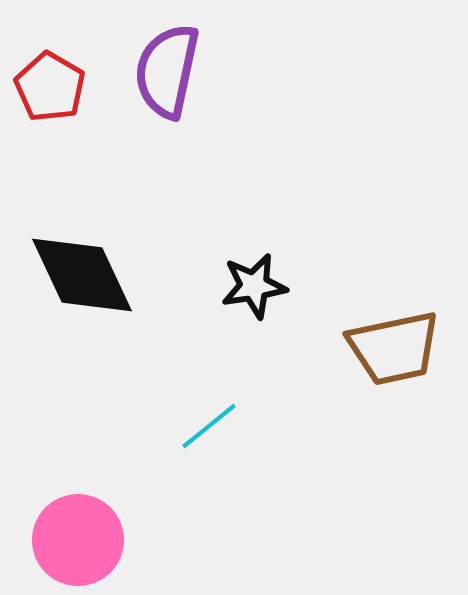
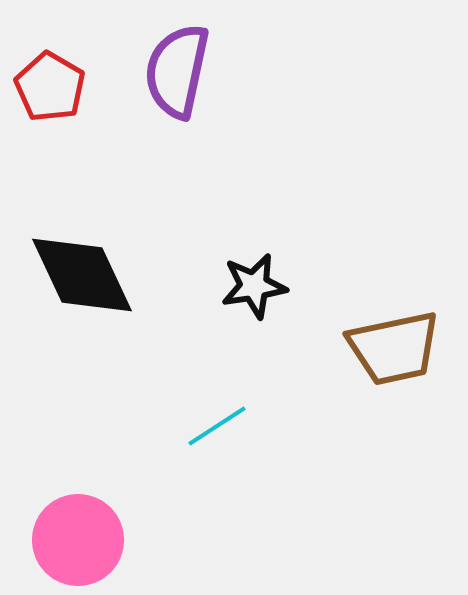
purple semicircle: moved 10 px right
cyan line: moved 8 px right; rotated 6 degrees clockwise
